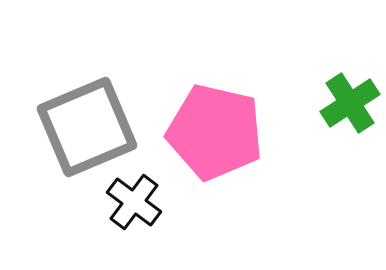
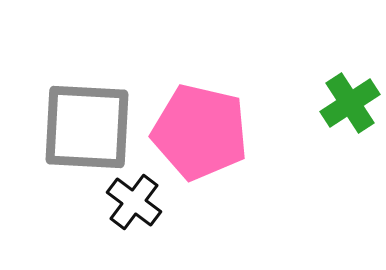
gray square: rotated 26 degrees clockwise
pink pentagon: moved 15 px left
